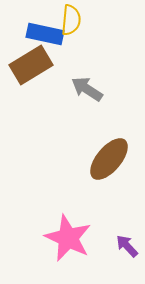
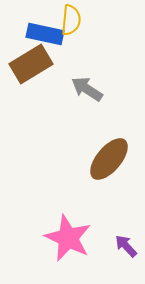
brown rectangle: moved 1 px up
purple arrow: moved 1 px left
